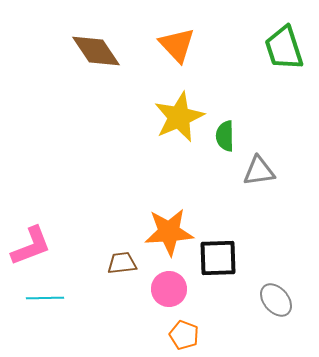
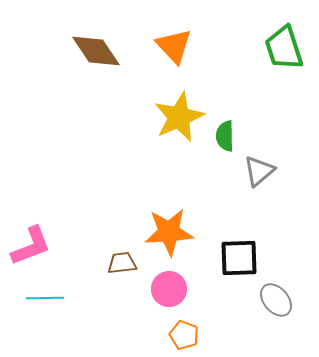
orange triangle: moved 3 px left, 1 px down
gray triangle: rotated 32 degrees counterclockwise
black square: moved 21 px right
